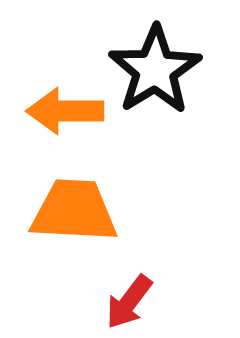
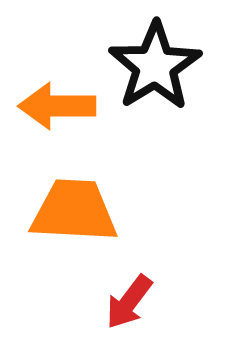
black star: moved 4 px up
orange arrow: moved 8 px left, 5 px up
